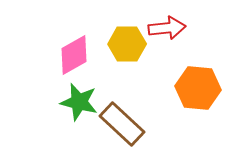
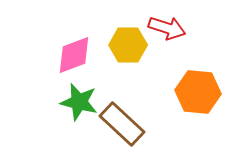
red arrow: rotated 24 degrees clockwise
yellow hexagon: moved 1 px right, 1 px down
pink diamond: rotated 9 degrees clockwise
orange hexagon: moved 4 px down
